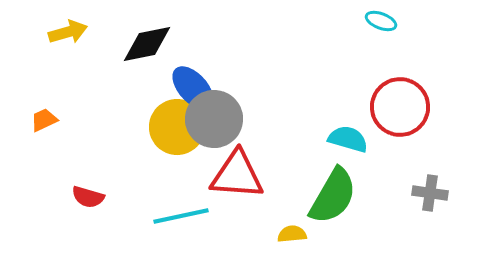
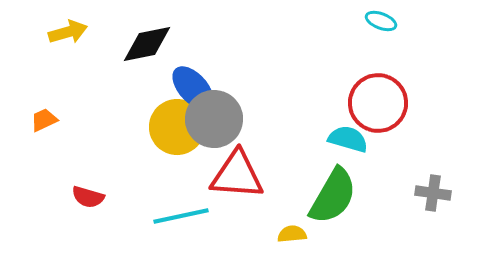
red circle: moved 22 px left, 4 px up
gray cross: moved 3 px right
